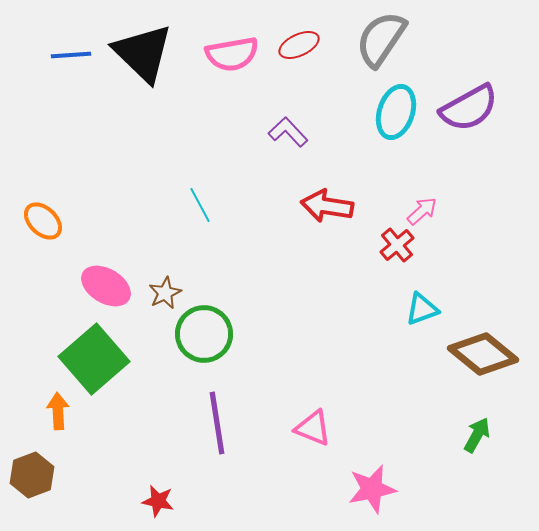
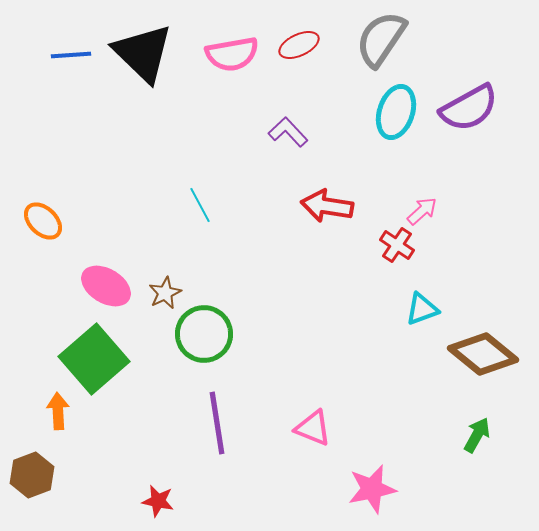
red cross: rotated 16 degrees counterclockwise
